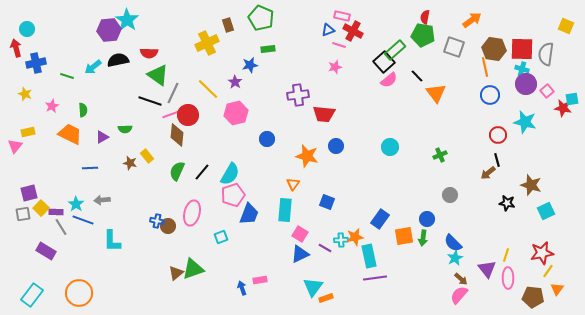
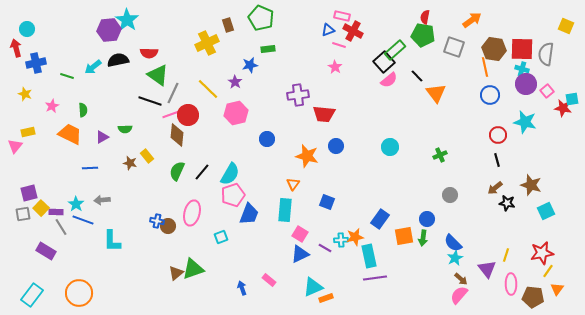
pink star at (335, 67): rotated 24 degrees counterclockwise
brown arrow at (488, 173): moved 7 px right, 15 px down
pink ellipse at (508, 278): moved 3 px right, 6 px down
pink rectangle at (260, 280): moved 9 px right; rotated 48 degrees clockwise
cyan triangle at (313, 287): rotated 30 degrees clockwise
